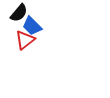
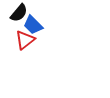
blue trapezoid: moved 1 px right, 1 px up
